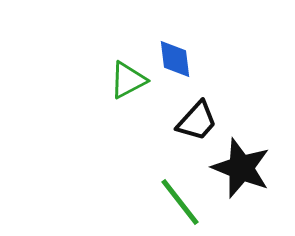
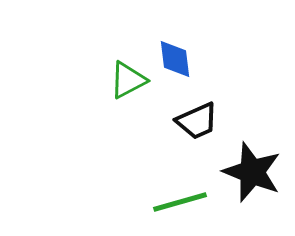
black trapezoid: rotated 24 degrees clockwise
black star: moved 11 px right, 4 px down
green line: rotated 68 degrees counterclockwise
